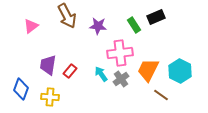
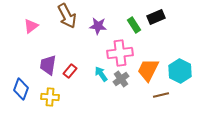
brown line: rotated 49 degrees counterclockwise
